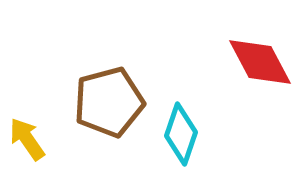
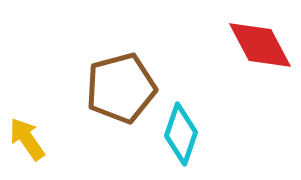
red diamond: moved 17 px up
brown pentagon: moved 12 px right, 14 px up
